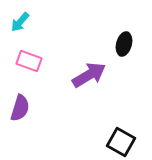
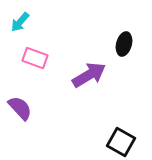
pink rectangle: moved 6 px right, 3 px up
purple semicircle: rotated 60 degrees counterclockwise
